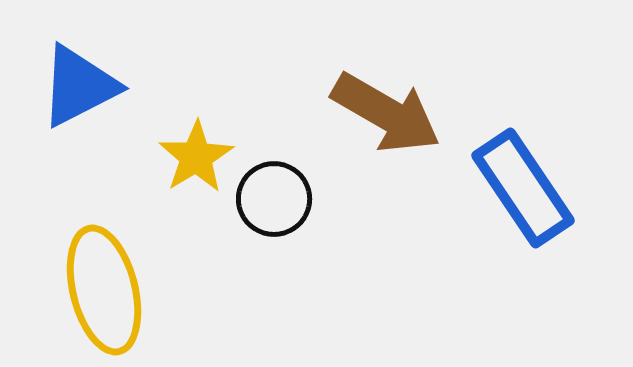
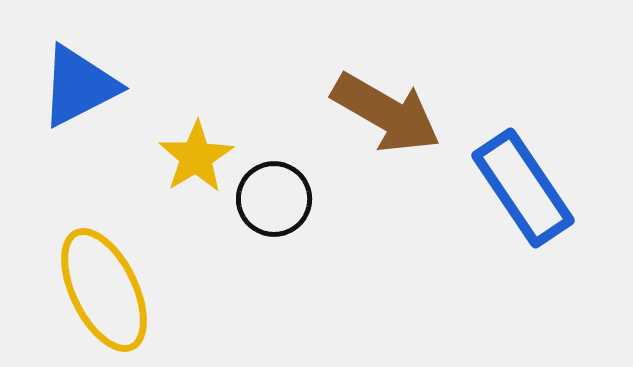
yellow ellipse: rotated 12 degrees counterclockwise
